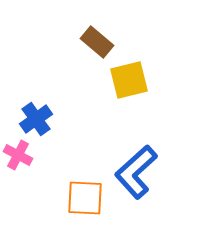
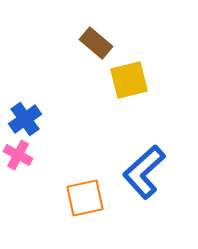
brown rectangle: moved 1 px left, 1 px down
blue cross: moved 11 px left
blue L-shape: moved 8 px right
orange square: rotated 15 degrees counterclockwise
